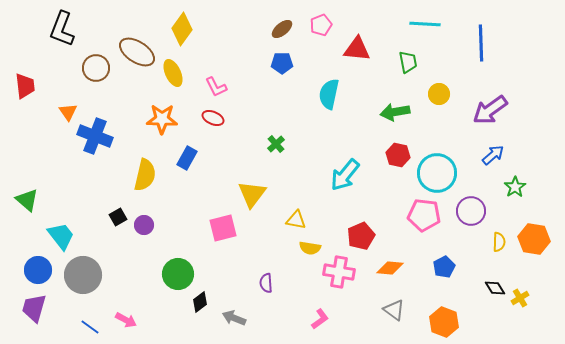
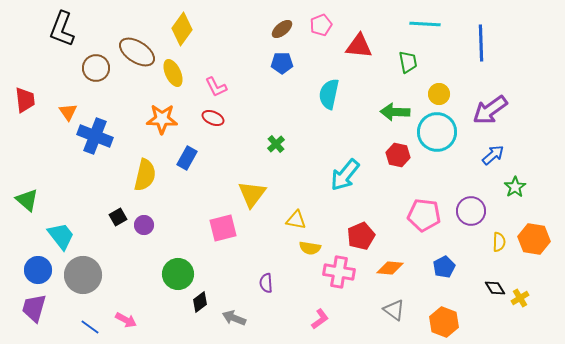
red triangle at (357, 49): moved 2 px right, 3 px up
red trapezoid at (25, 86): moved 14 px down
green arrow at (395, 112): rotated 12 degrees clockwise
cyan circle at (437, 173): moved 41 px up
